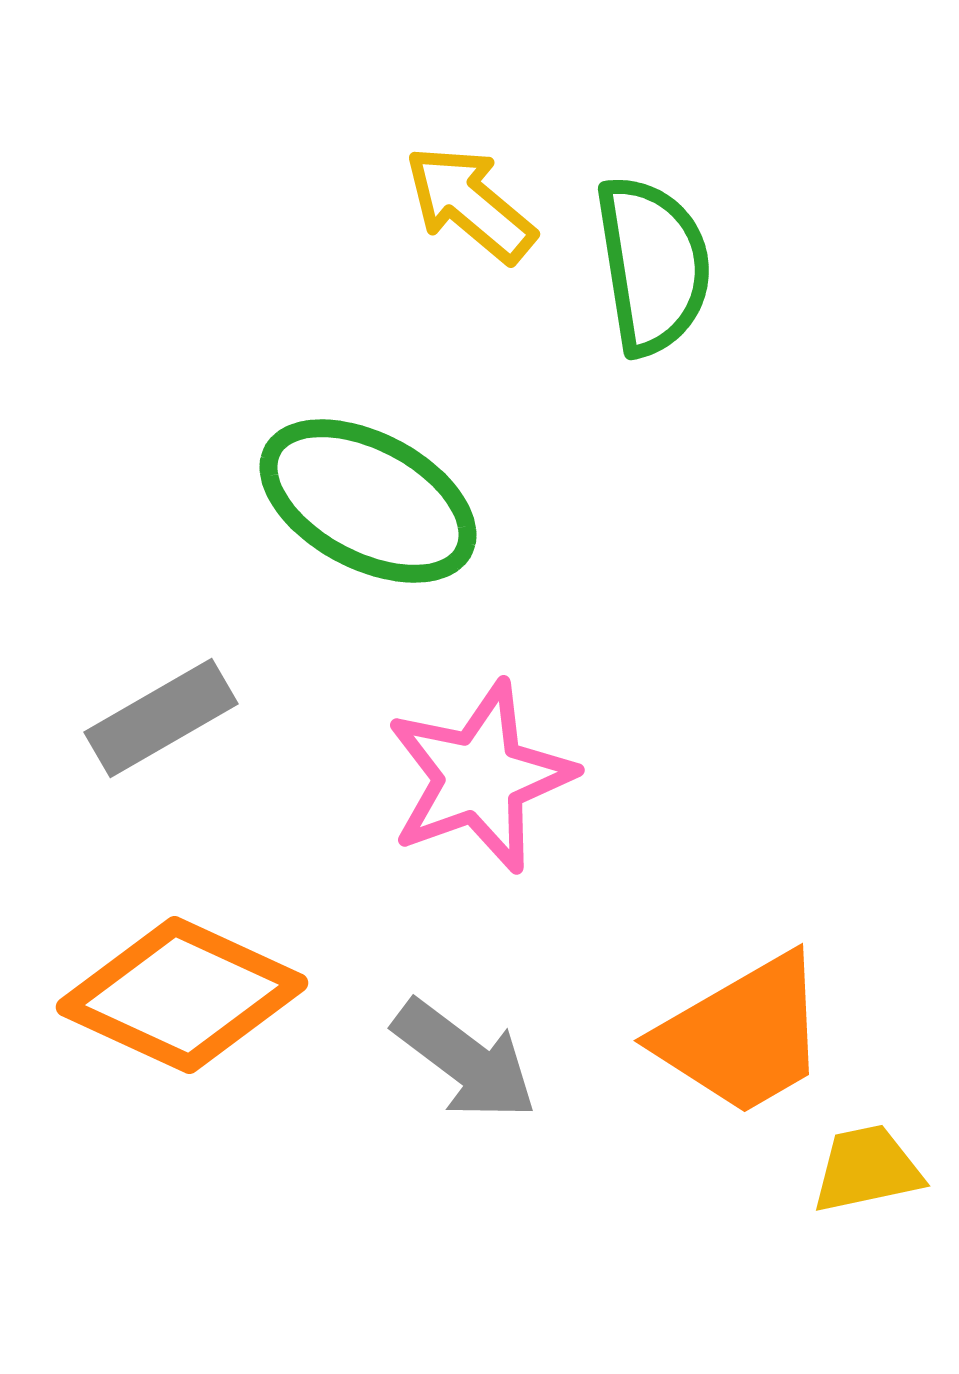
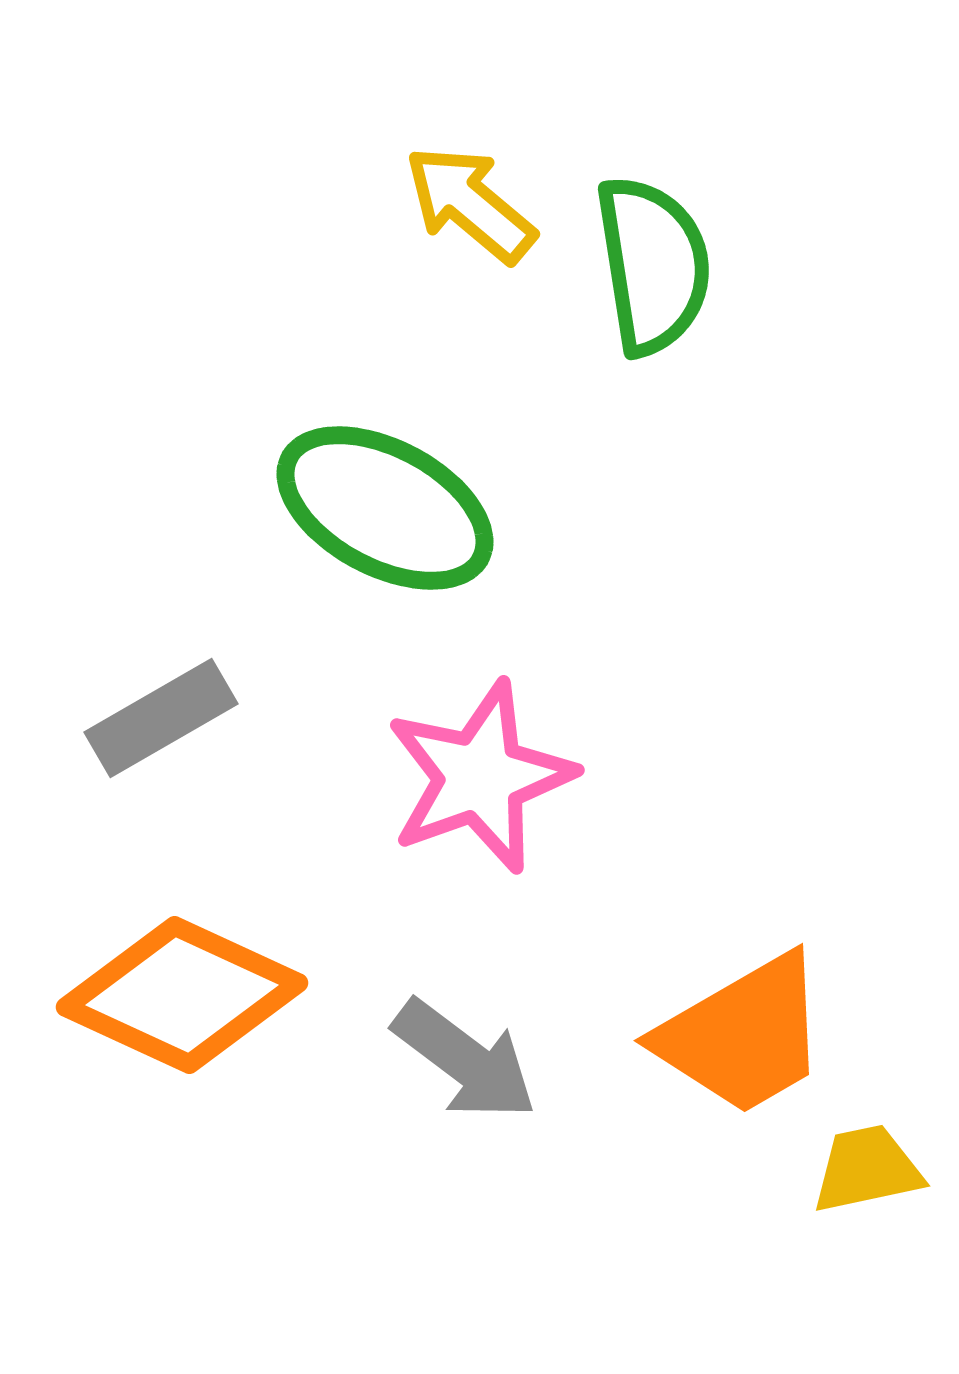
green ellipse: moved 17 px right, 7 px down
